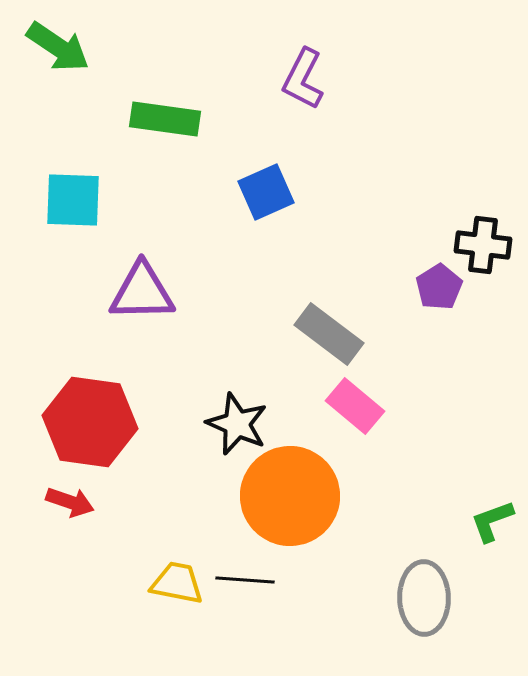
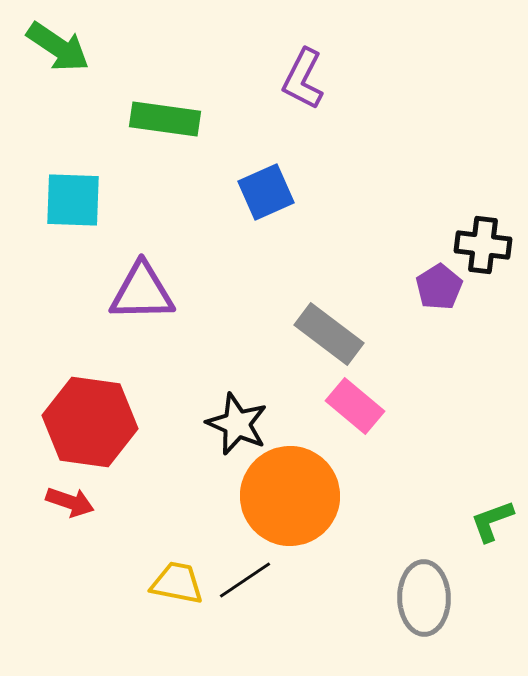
black line: rotated 38 degrees counterclockwise
